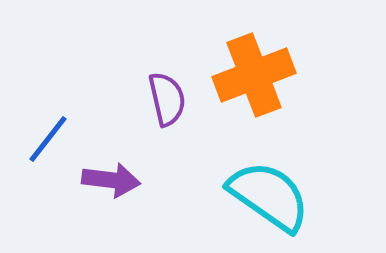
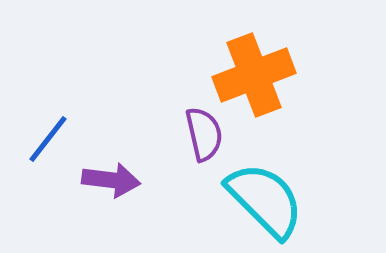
purple semicircle: moved 37 px right, 35 px down
cyan semicircle: moved 4 px left, 4 px down; rotated 10 degrees clockwise
